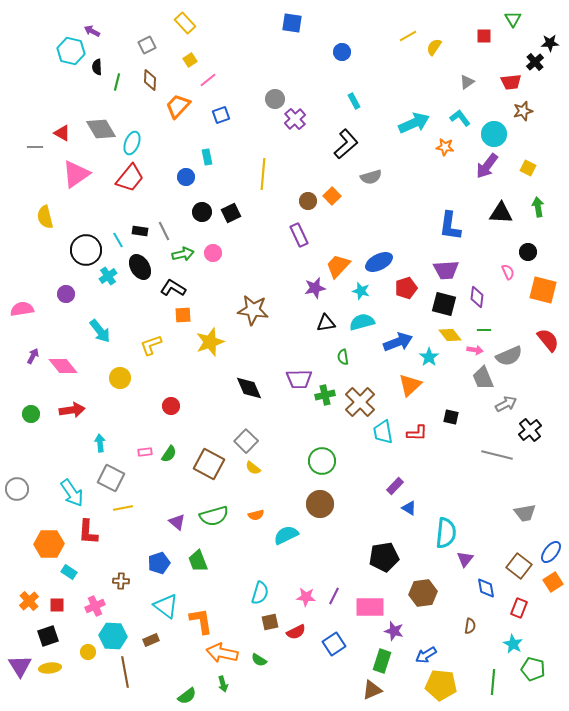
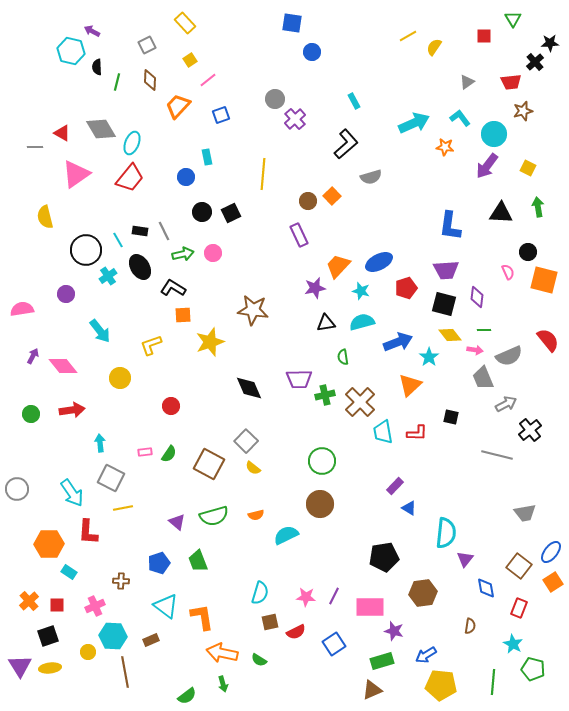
blue circle at (342, 52): moved 30 px left
orange square at (543, 290): moved 1 px right, 10 px up
orange L-shape at (201, 621): moved 1 px right, 4 px up
green rectangle at (382, 661): rotated 55 degrees clockwise
